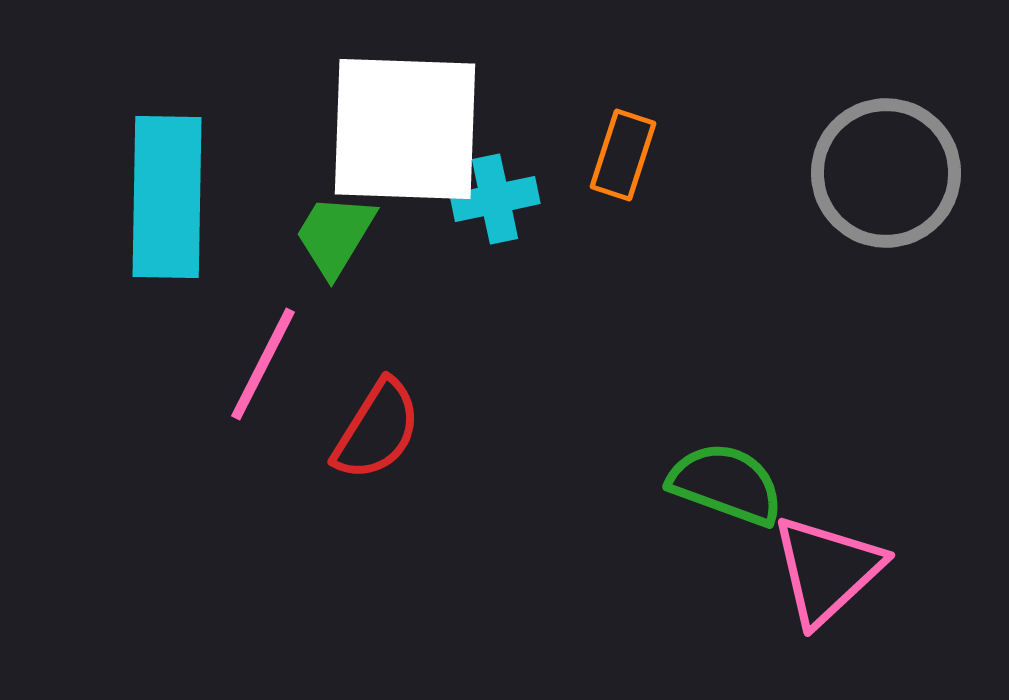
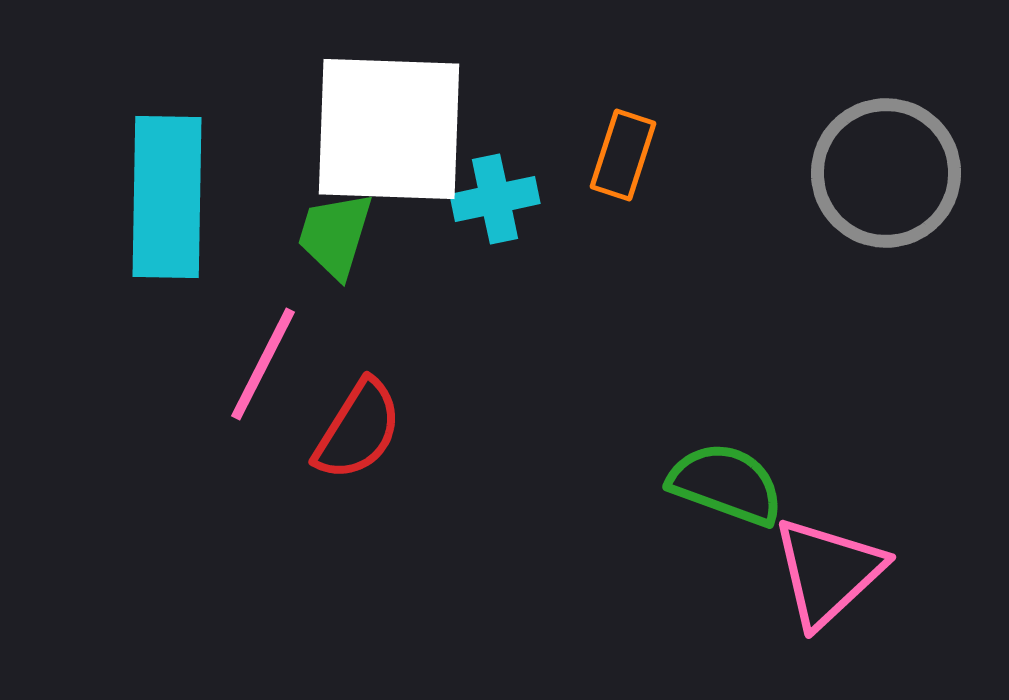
white square: moved 16 px left
green trapezoid: rotated 14 degrees counterclockwise
red semicircle: moved 19 px left
pink triangle: moved 1 px right, 2 px down
